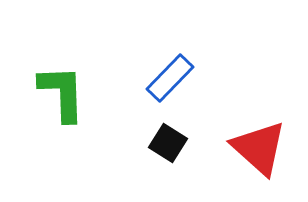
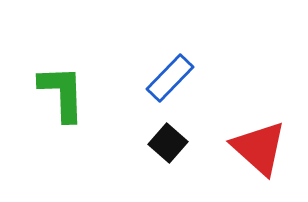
black square: rotated 9 degrees clockwise
